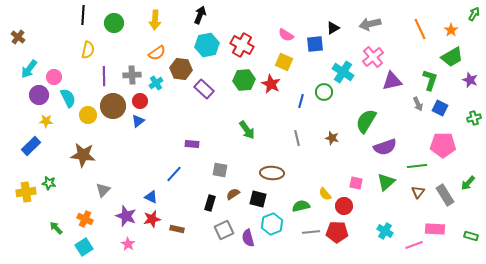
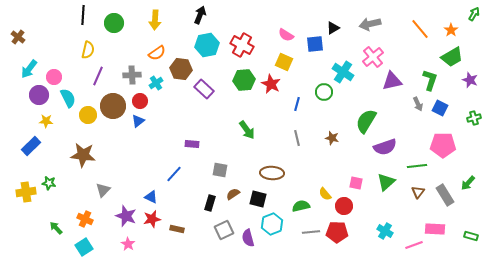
orange line at (420, 29): rotated 15 degrees counterclockwise
purple line at (104, 76): moved 6 px left; rotated 24 degrees clockwise
blue line at (301, 101): moved 4 px left, 3 px down
